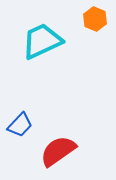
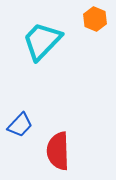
cyan trapezoid: rotated 21 degrees counterclockwise
red semicircle: rotated 57 degrees counterclockwise
